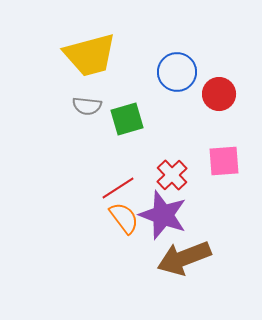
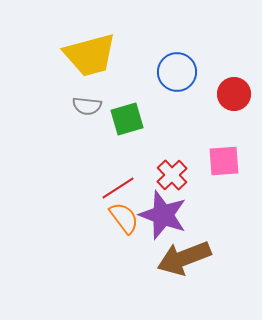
red circle: moved 15 px right
